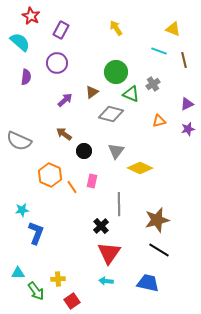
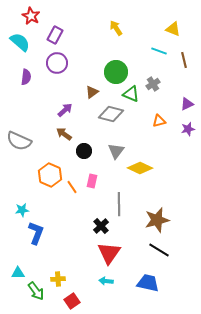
purple rectangle: moved 6 px left, 5 px down
purple arrow: moved 10 px down
